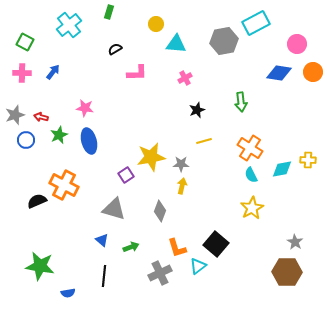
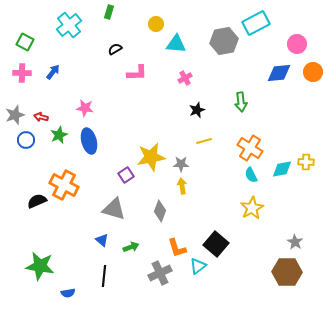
blue diamond at (279, 73): rotated 15 degrees counterclockwise
yellow cross at (308, 160): moved 2 px left, 2 px down
yellow arrow at (182, 186): rotated 21 degrees counterclockwise
